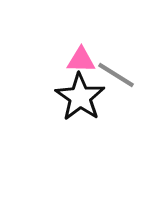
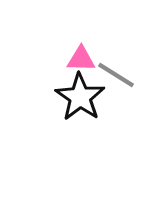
pink triangle: moved 1 px up
